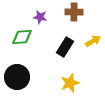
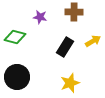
green diamond: moved 7 px left; rotated 20 degrees clockwise
